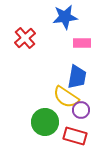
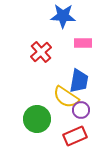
blue star: moved 2 px left, 1 px up; rotated 10 degrees clockwise
red cross: moved 16 px right, 14 px down
pink rectangle: moved 1 px right
blue trapezoid: moved 2 px right, 4 px down
green circle: moved 8 px left, 3 px up
red rectangle: rotated 40 degrees counterclockwise
